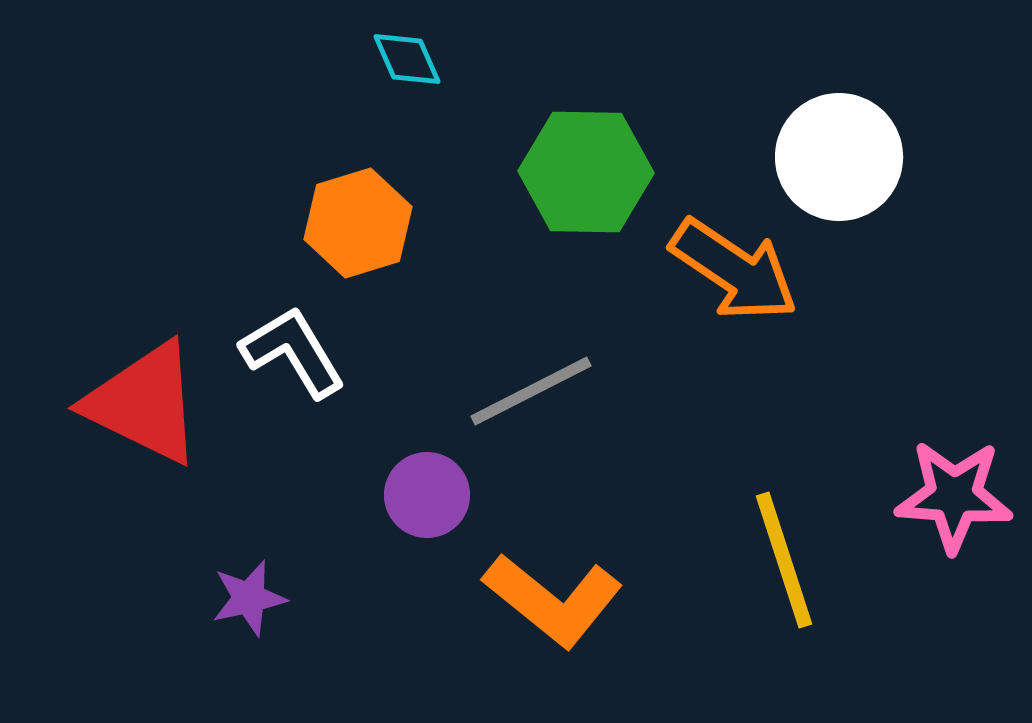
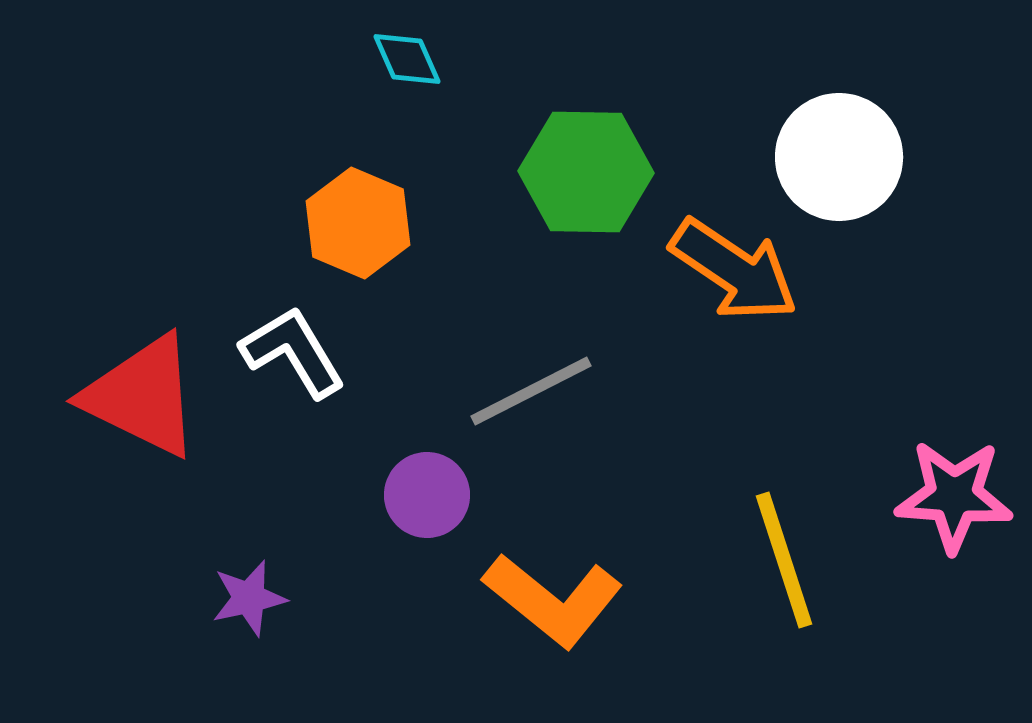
orange hexagon: rotated 20 degrees counterclockwise
red triangle: moved 2 px left, 7 px up
